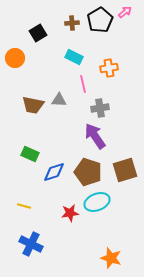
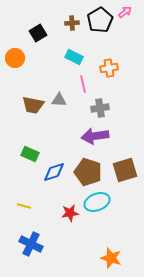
purple arrow: rotated 64 degrees counterclockwise
